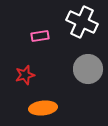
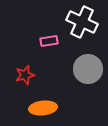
pink rectangle: moved 9 px right, 5 px down
